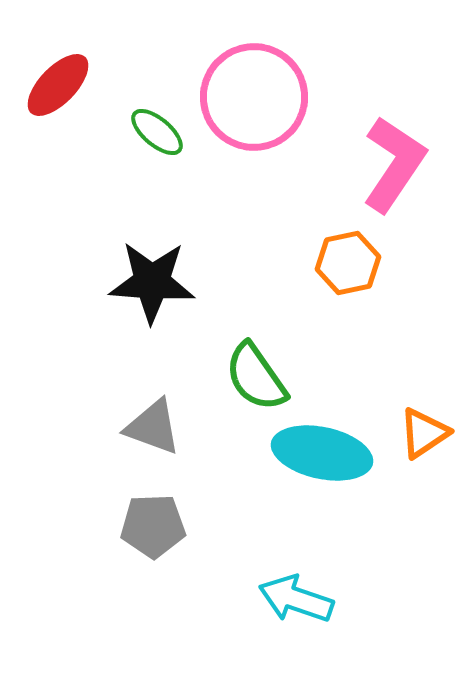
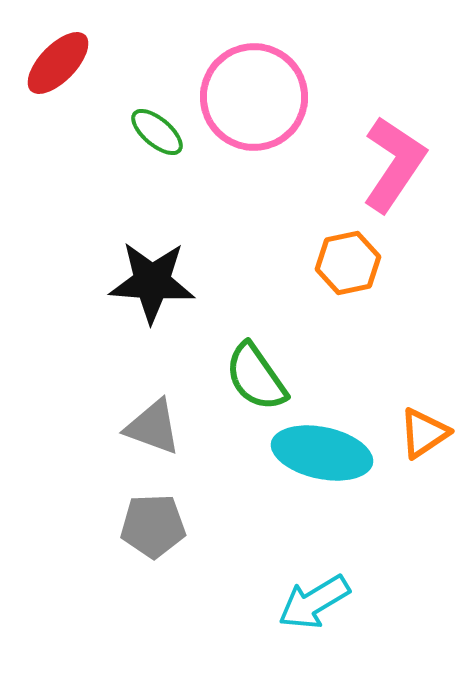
red ellipse: moved 22 px up
cyan arrow: moved 18 px right, 3 px down; rotated 50 degrees counterclockwise
